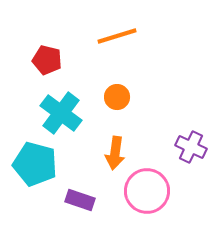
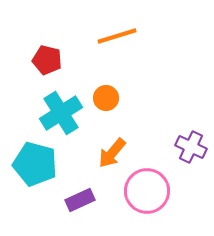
orange circle: moved 11 px left, 1 px down
cyan cross: rotated 21 degrees clockwise
orange arrow: moved 3 px left; rotated 32 degrees clockwise
purple rectangle: rotated 44 degrees counterclockwise
